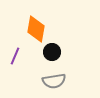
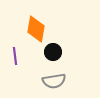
black circle: moved 1 px right
purple line: rotated 30 degrees counterclockwise
